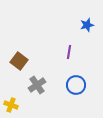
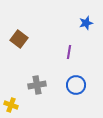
blue star: moved 1 px left, 2 px up
brown square: moved 22 px up
gray cross: rotated 24 degrees clockwise
